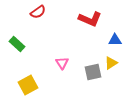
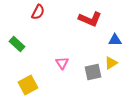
red semicircle: rotated 28 degrees counterclockwise
